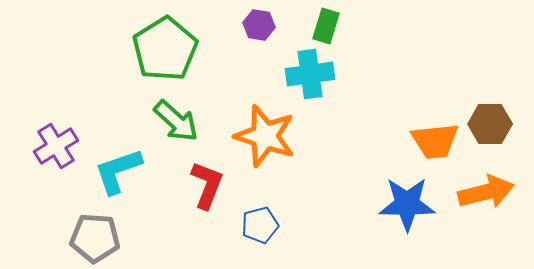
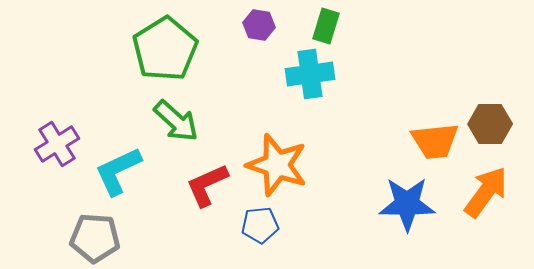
orange star: moved 12 px right, 29 px down
purple cross: moved 1 px right, 2 px up
cyan L-shape: rotated 6 degrees counterclockwise
red L-shape: rotated 135 degrees counterclockwise
orange arrow: rotated 40 degrees counterclockwise
blue pentagon: rotated 9 degrees clockwise
